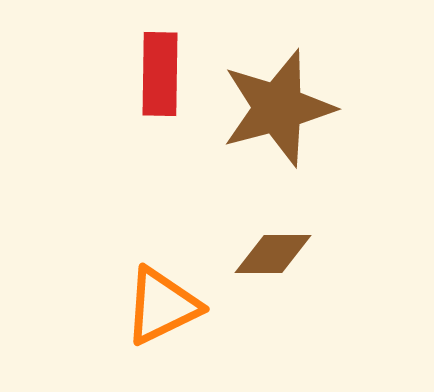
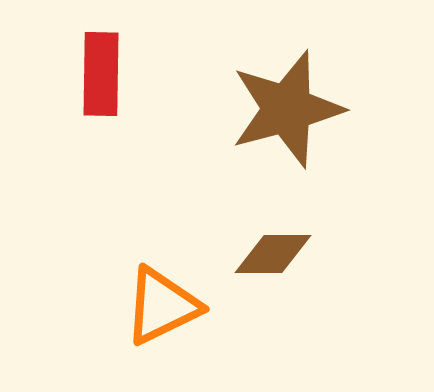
red rectangle: moved 59 px left
brown star: moved 9 px right, 1 px down
